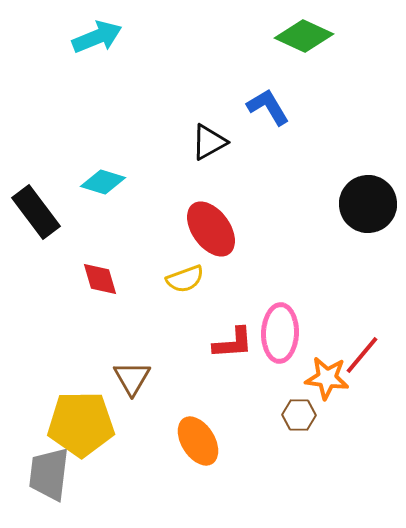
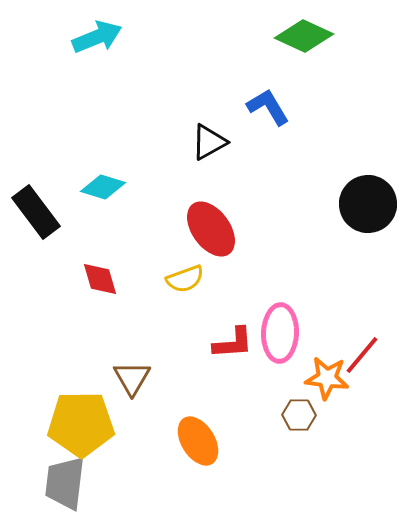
cyan diamond: moved 5 px down
gray trapezoid: moved 16 px right, 9 px down
